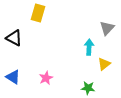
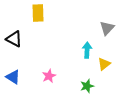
yellow rectangle: rotated 18 degrees counterclockwise
black triangle: moved 1 px down
cyan arrow: moved 2 px left, 3 px down
pink star: moved 3 px right, 2 px up
green star: moved 1 px left, 2 px up; rotated 24 degrees counterclockwise
